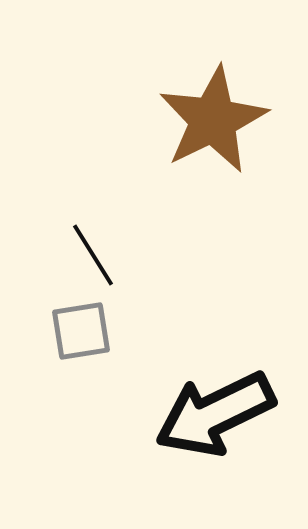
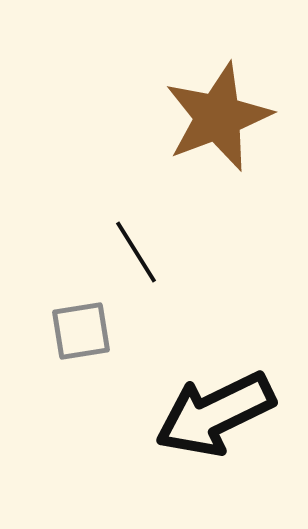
brown star: moved 5 px right, 3 px up; rotated 5 degrees clockwise
black line: moved 43 px right, 3 px up
